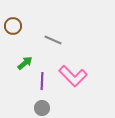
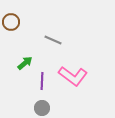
brown circle: moved 2 px left, 4 px up
pink L-shape: rotated 8 degrees counterclockwise
